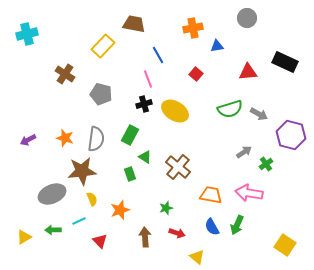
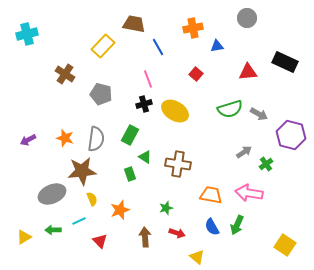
blue line at (158, 55): moved 8 px up
brown cross at (178, 167): moved 3 px up; rotated 30 degrees counterclockwise
